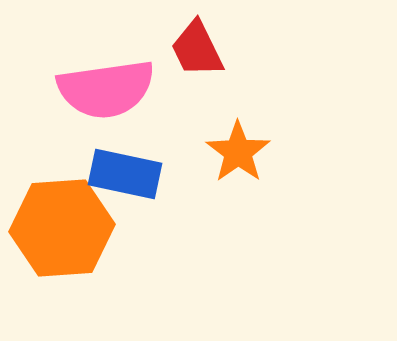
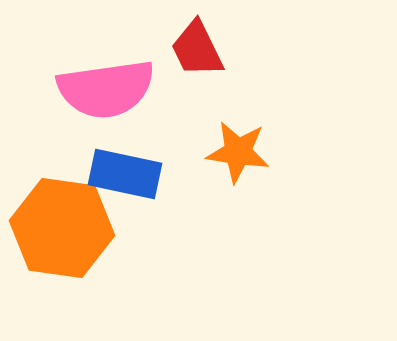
orange star: rotated 28 degrees counterclockwise
orange hexagon: rotated 12 degrees clockwise
